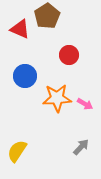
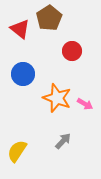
brown pentagon: moved 2 px right, 2 px down
red triangle: rotated 15 degrees clockwise
red circle: moved 3 px right, 4 px up
blue circle: moved 2 px left, 2 px up
orange star: rotated 24 degrees clockwise
gray arrow: moved 18 px left, 6 px up
